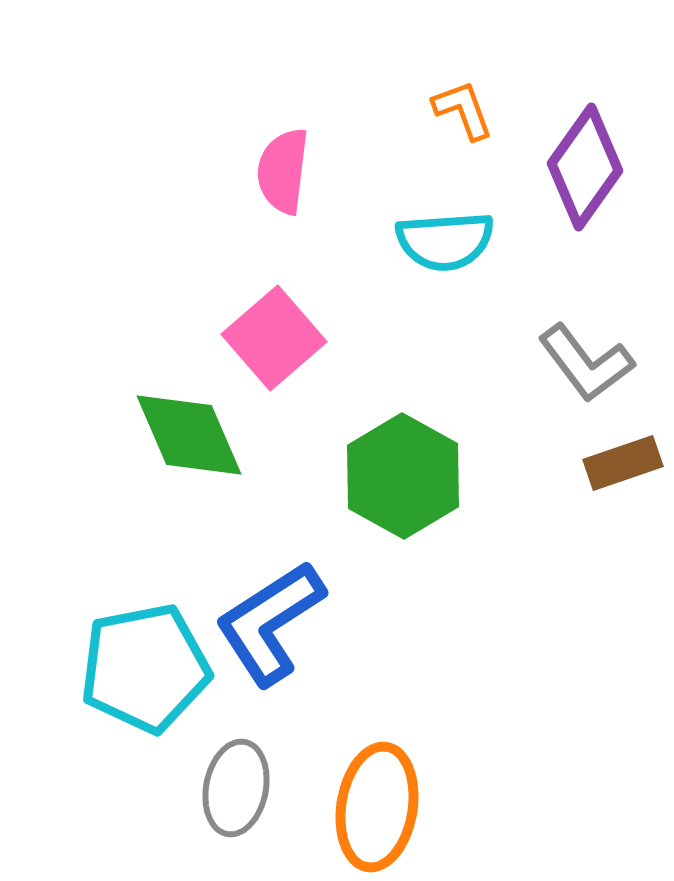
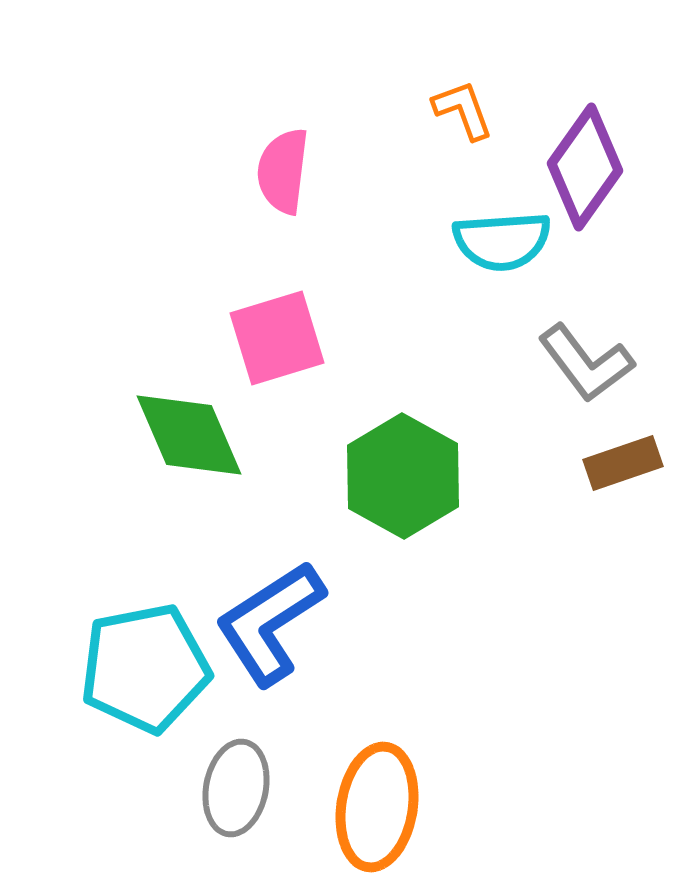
cyan semicircle: moved 57 px right
pink square: moved 3 px right; rotated 24 degrees clockwise
